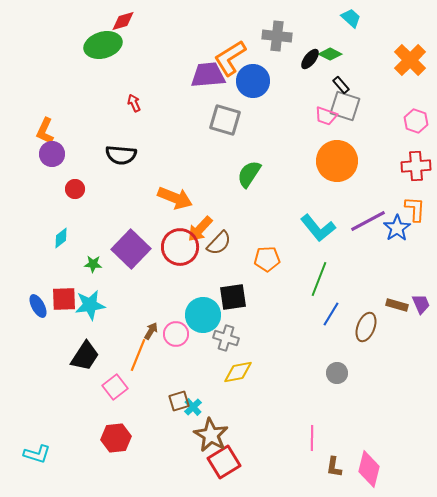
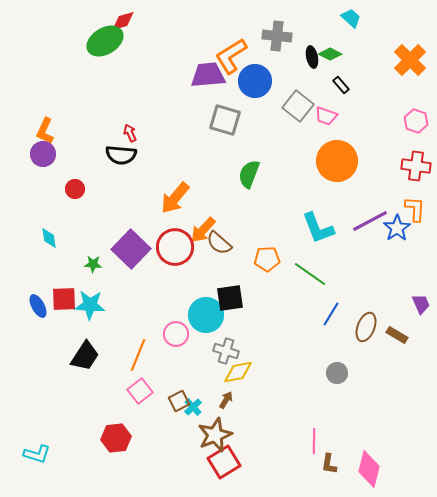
green ellipse at (103, 45): moved 2 px right, 4 px up; rotated 15 degrees counterclockwise
orange L-shape at (230, 58): moved 1 px right, 2 px up
black ellipse at (310, 59): moved 2 px right, 2 px up; rotated 50 degrees counterclockwise
blue circle at (253, 81): moved 2 px right
red arrow at (134, 103): moved 4 px left, 30 px down
gray square at (345, 106): moved 47 px left; rotated 20 degrees clockwise
purple circle at (52, 154): moved 9 px left
red cross at (416, 166): rotated 12 degrees clockwise
green semicircle at (249, 174): rotated 12 degrees counterclockwise
orange arrow at (175, 198): rotated 108 degrees clockwise
purple line at (368, 221): moved 2 px right
cyan L-shape at (318, 228): rotated 18 degrees clockwise
orange arrow at (200, 229): moved 3 px right, 1 px down
cyan diamond at (61, 238): moved 12 px left; rotated 60 degrees counterclockwise
brown semicircle at (219, 243): rotated 88 degrees clockwise
red circle at (180, 247): moved 5 px left
green line at (319, 279): moved 9 px left, 5 px up; rotated 76 degrees counterclockwise
black square at (233, 297): moved 3 px left, 1 px down
cyan star at (90, 305): rotated 12 degrees clockwise
brown rectangle at (397, 305): moved 30 px down; rotated 15 degrees clockwise
cyan circle at (203, 315): moved 3 px right
brown arrow at (151, 331): moved 75 px right, 69 px down
gray cross at (226, 338): moved 13 px down
pink square at (115, 387): moved 25 px right, 4 px down
brown square at (179, 401): rotated 10 degrees counterclockwise
brown star at (211, 435): moved 4 px right; rotated 20 degrees clockwise
pink line at (312, 438): moved 2 px right, 3 px down
brown L-shape at (334, 467): moved 5 px left, 3 px up
